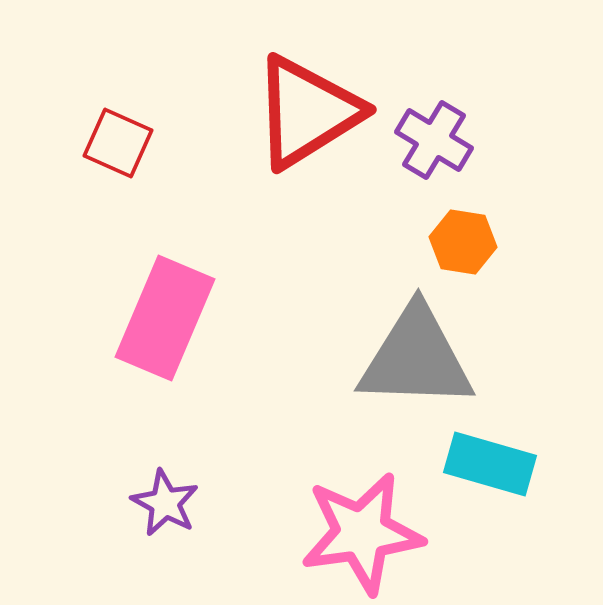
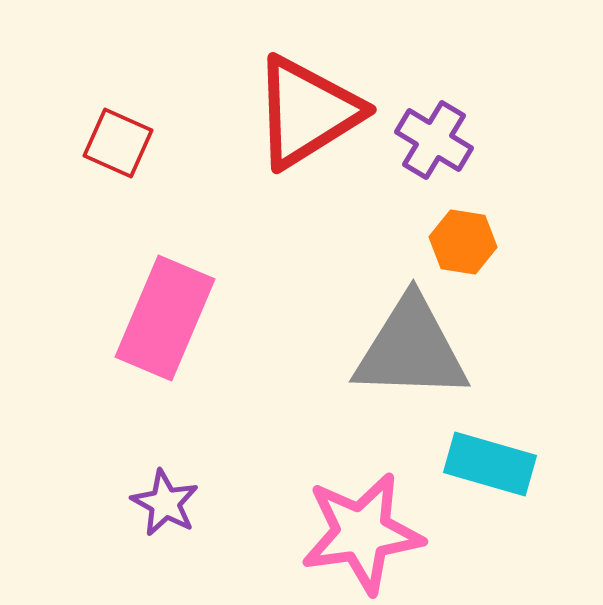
gray triangle: moved 5 px left, 9 px up
